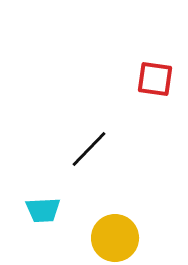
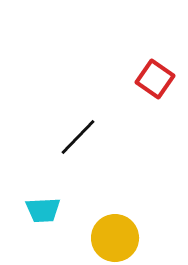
red square: rotated 27 degrees clockwise
black line: moved 11 px left, 12 px up
